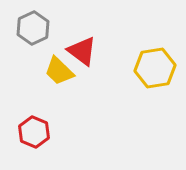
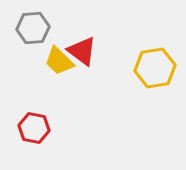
gray hexagon: rotated 20 degrees clockwise
yellow trapezoid: moved 10 px up
red hexagon: moved 4 px up; rotated 12 degrees counterclockwise
